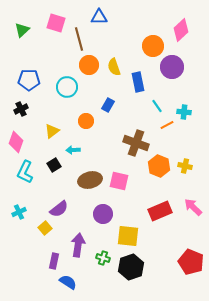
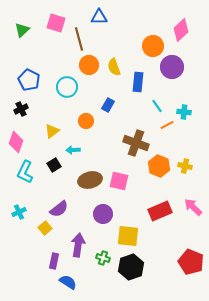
blue pentagon at (29, 80): rotated 25 degrees clockwise
blue rectangle at (138, 82): rotated 18 degrees clockwise
